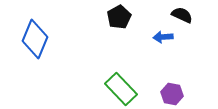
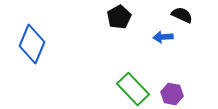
blue diamond: moved 3 px left, 5 px down
green rectangle: moved 12 px right
